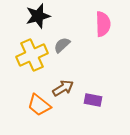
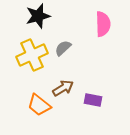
gray semicircle: moved 1 px right, 3 px down
